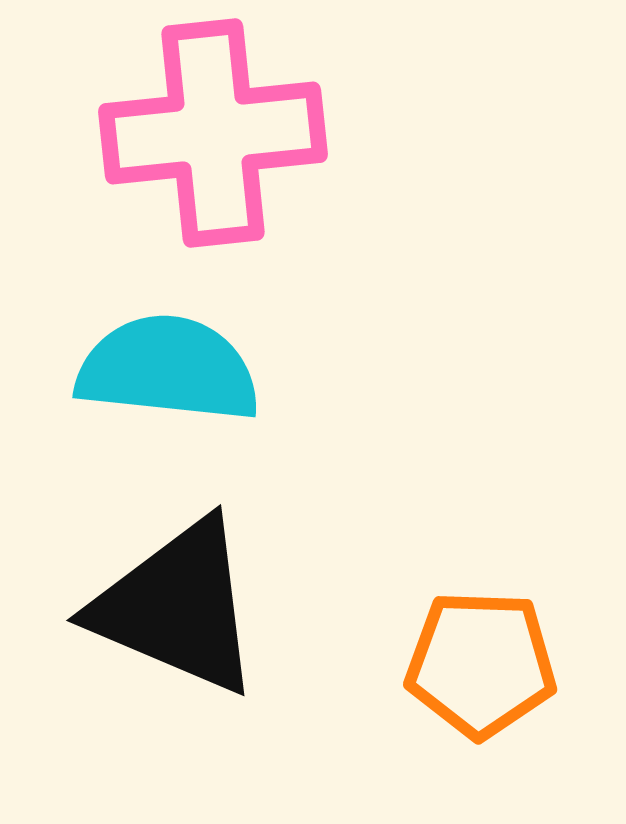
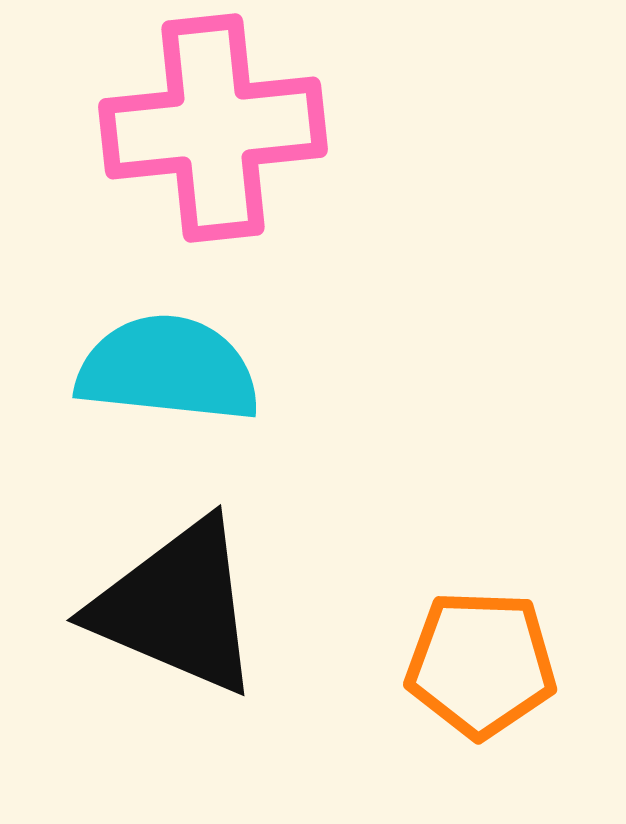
pink cross: moved 5 px up
